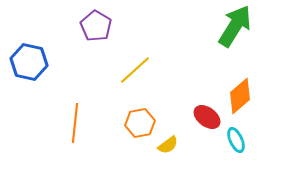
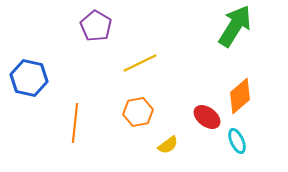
blue hexagon: moved 16 px down
yellow line: moved 5 px right, 7 px up; rotated 16 degrees clockwise
orange hexagon: moved 2 px left, 11 px up
cyan ellipse: moved 1 px right, 1 px down
